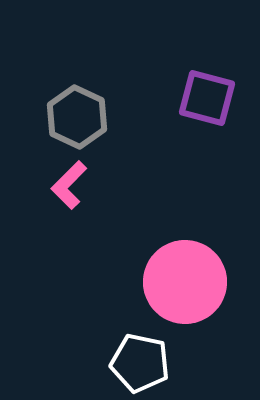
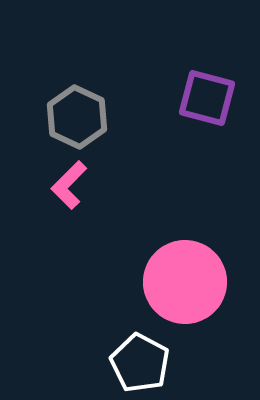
white pentagon: rotated 16 degrees clockwise
